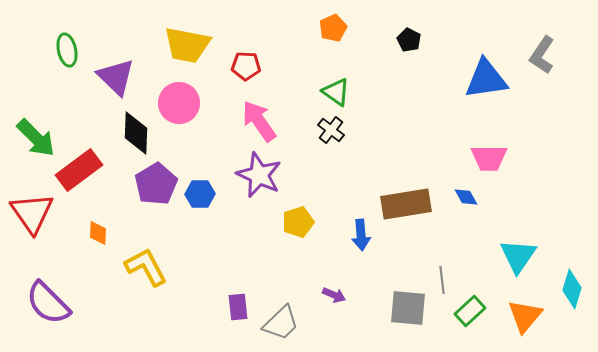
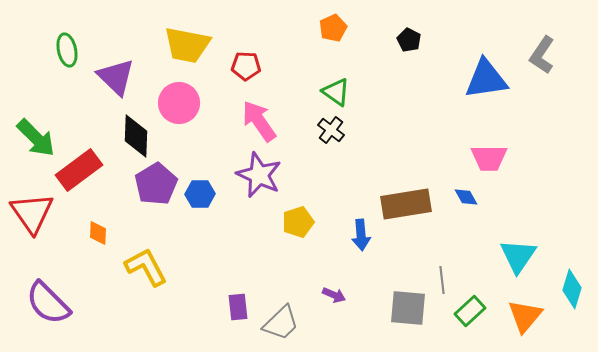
black diamond: moved 3 px down
